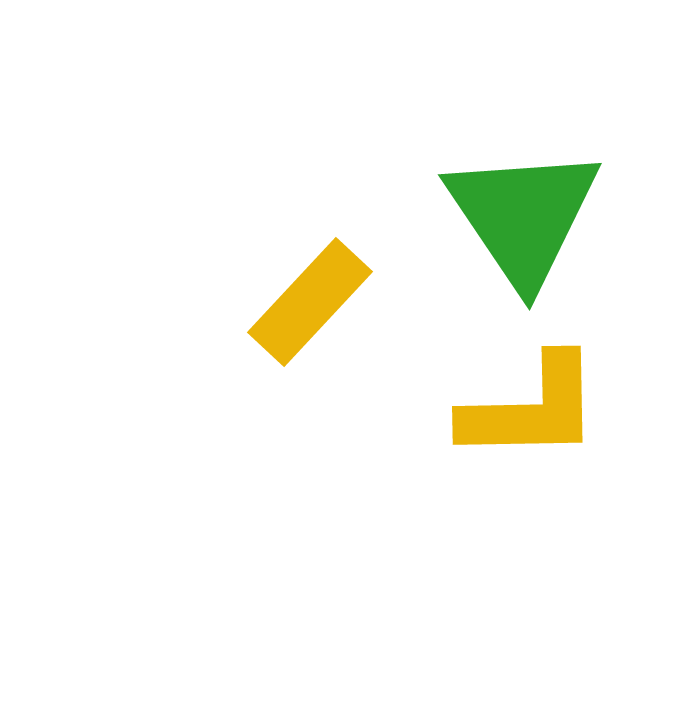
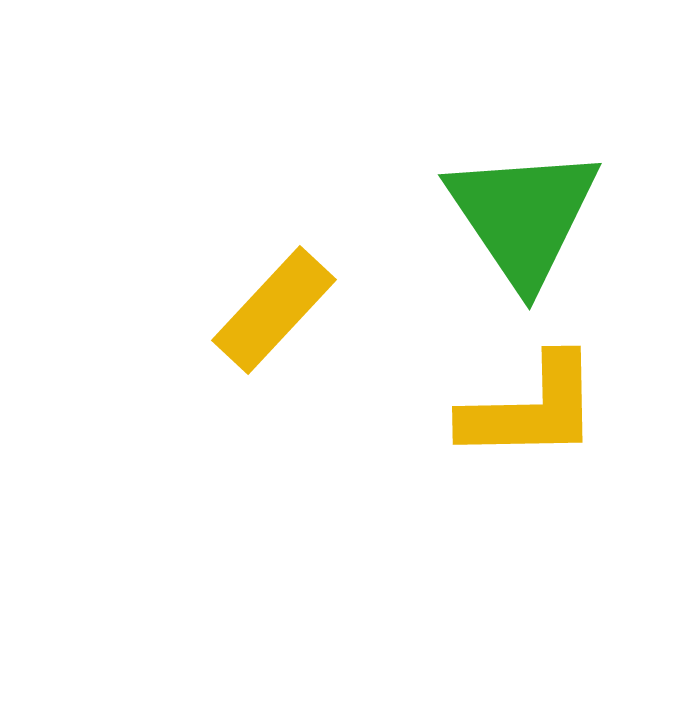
yellow rectangle: moved 36 px left, 8 px down
